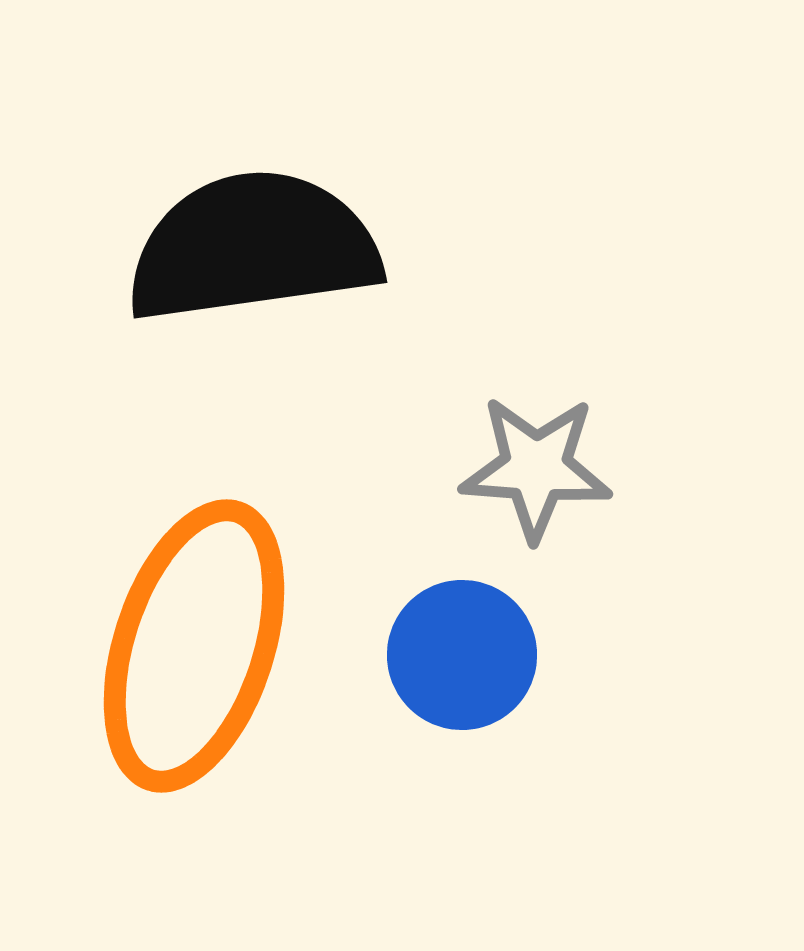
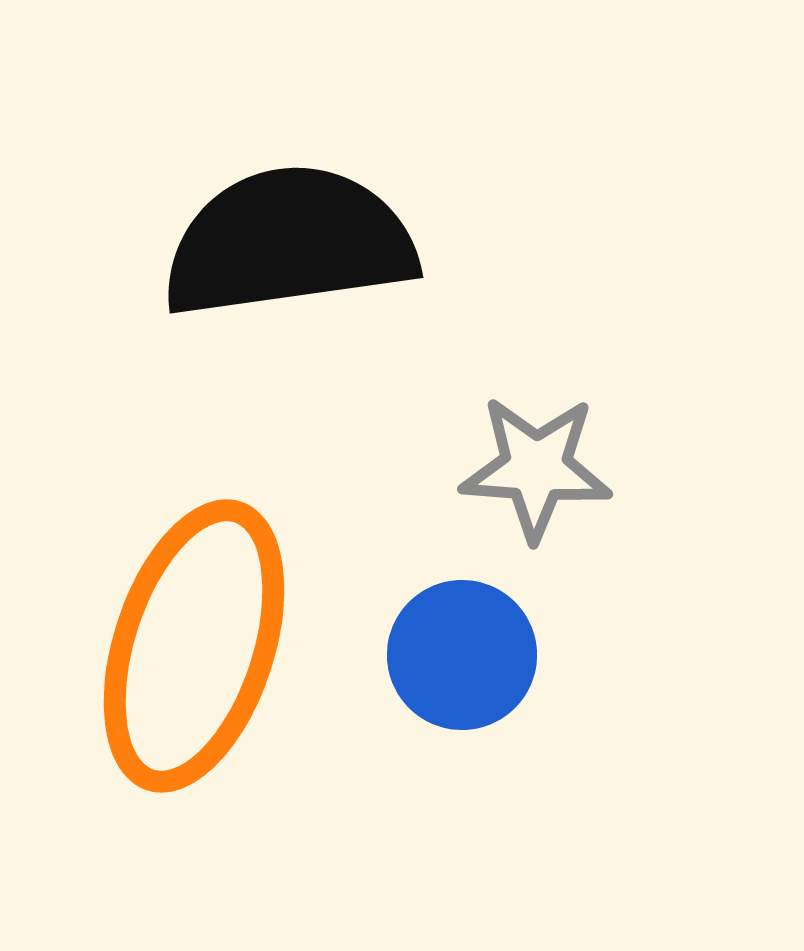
black semicircle: moved 36 px right, 5 px up
